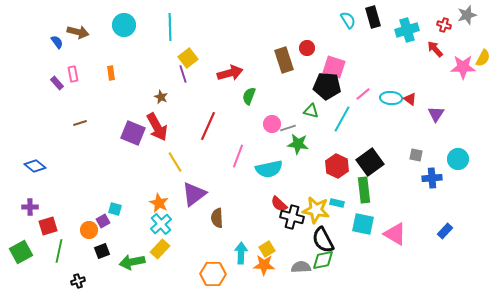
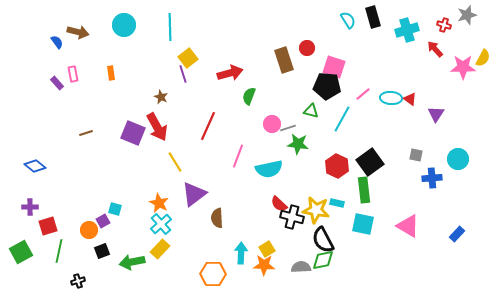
brown line at (80, 123): moved 6 px right, 10 px down
blue rectangle at (445, 231): moved 12 px right, 3 px down
pink triangle at (395, 234): moved 13 px right, 8 px up
